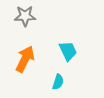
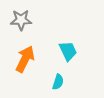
gray star: moved 4 px left, 4 px down
